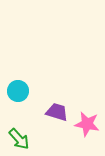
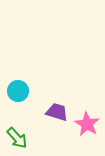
pink star: rotated 20 degrees clockwise
green arrow: moved 2 px left, 1 px up
